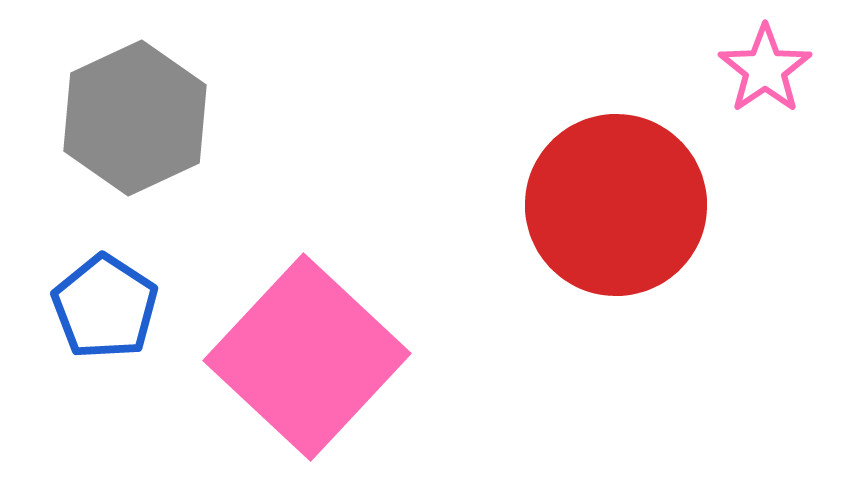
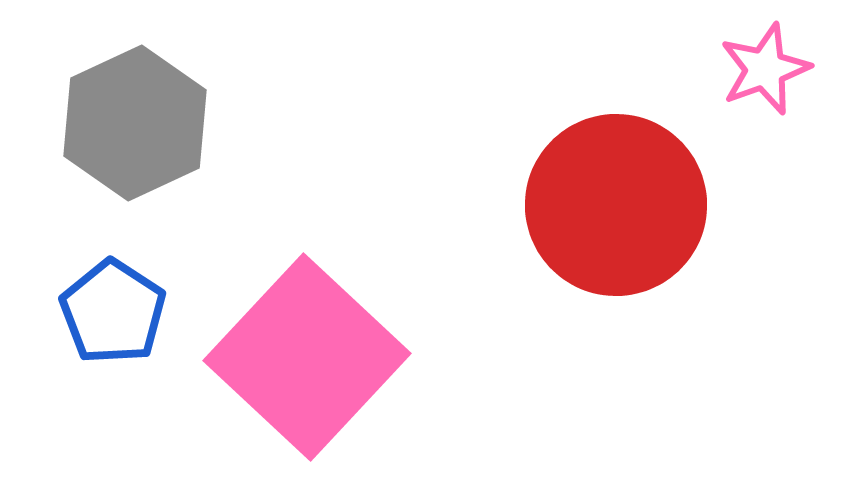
pink star: rotated 14 degrees clockwise
gray hexagon: moved 5 px down
blue pentagon: moved 8 px right, 5 px down
